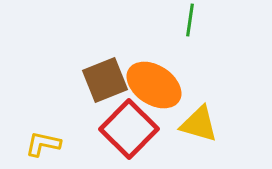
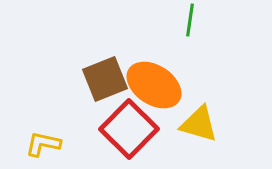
brown square: moved 1 px up
